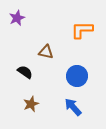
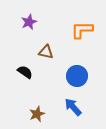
purple star: moved 12 px right, 4 px down
brown star: moved 6 px right, 10 px down
